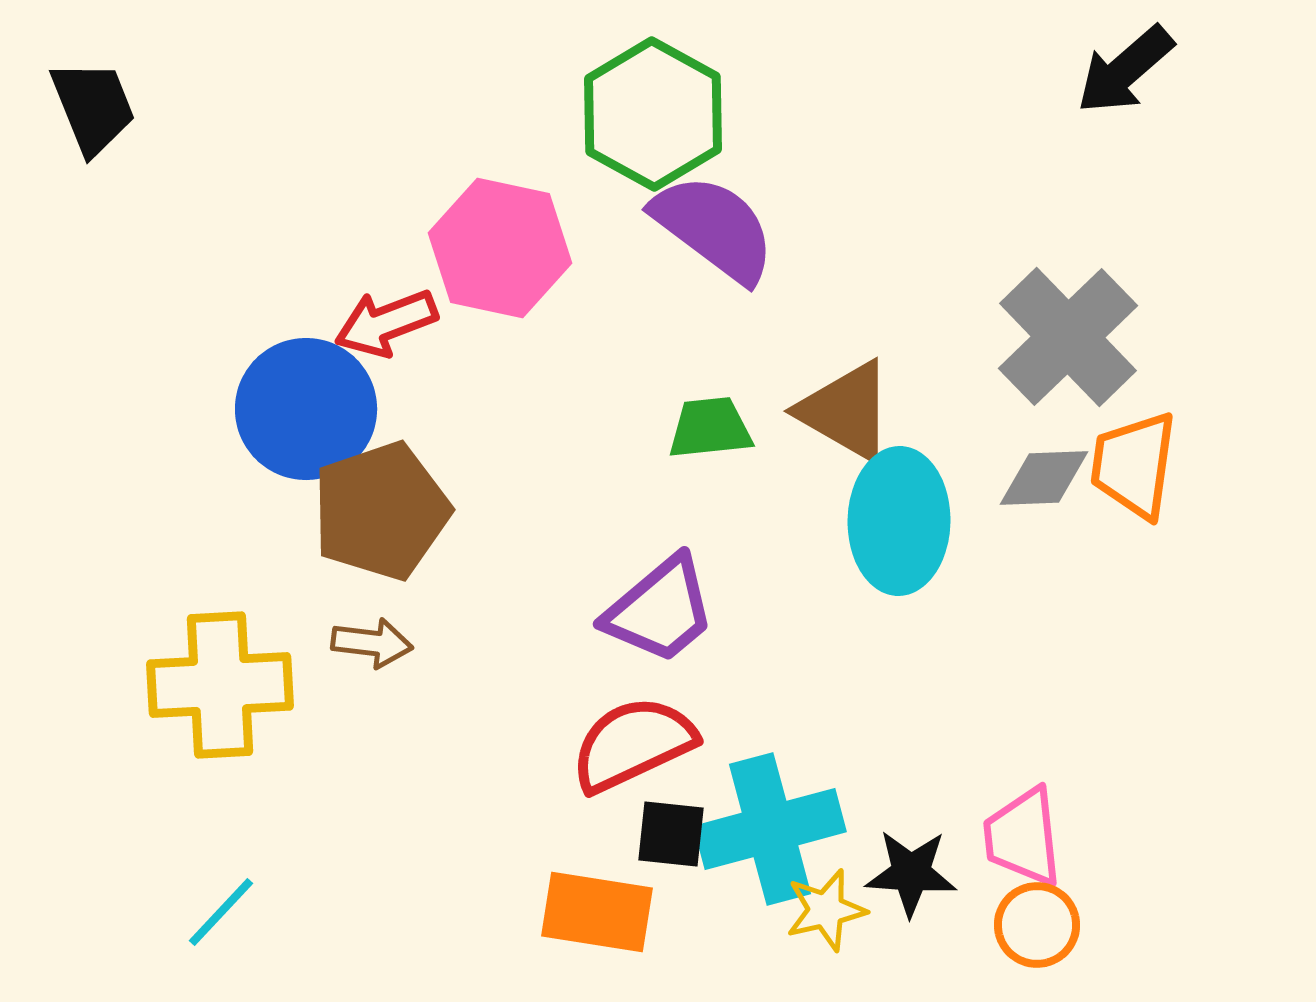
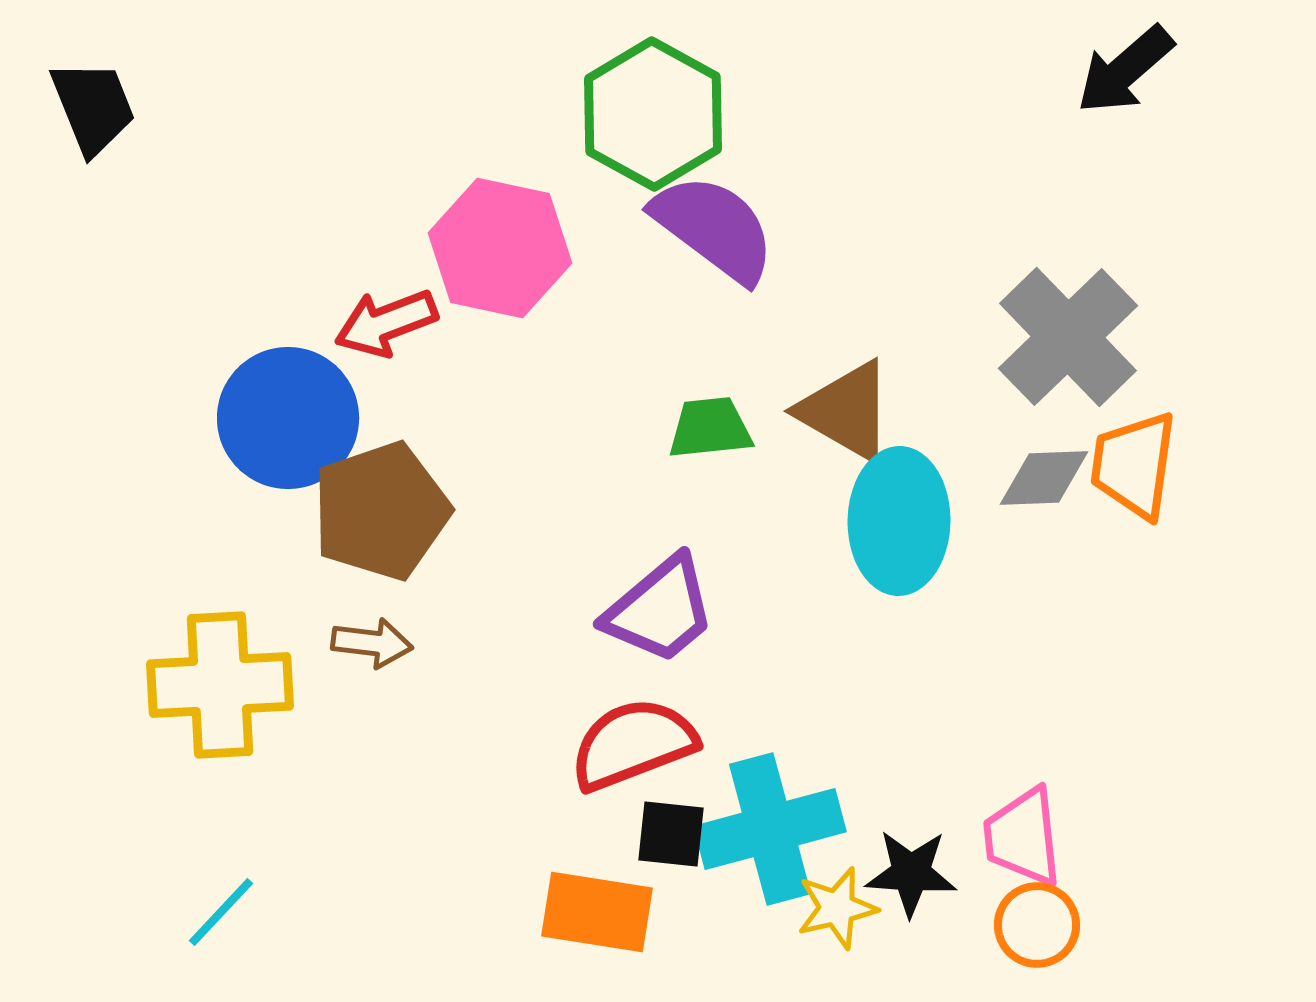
blue circle: moved 18 px left, 9 px down
red semicircle: rotated 4 degrees clockwise
yellow star: moved 11 px right, 2 px up
